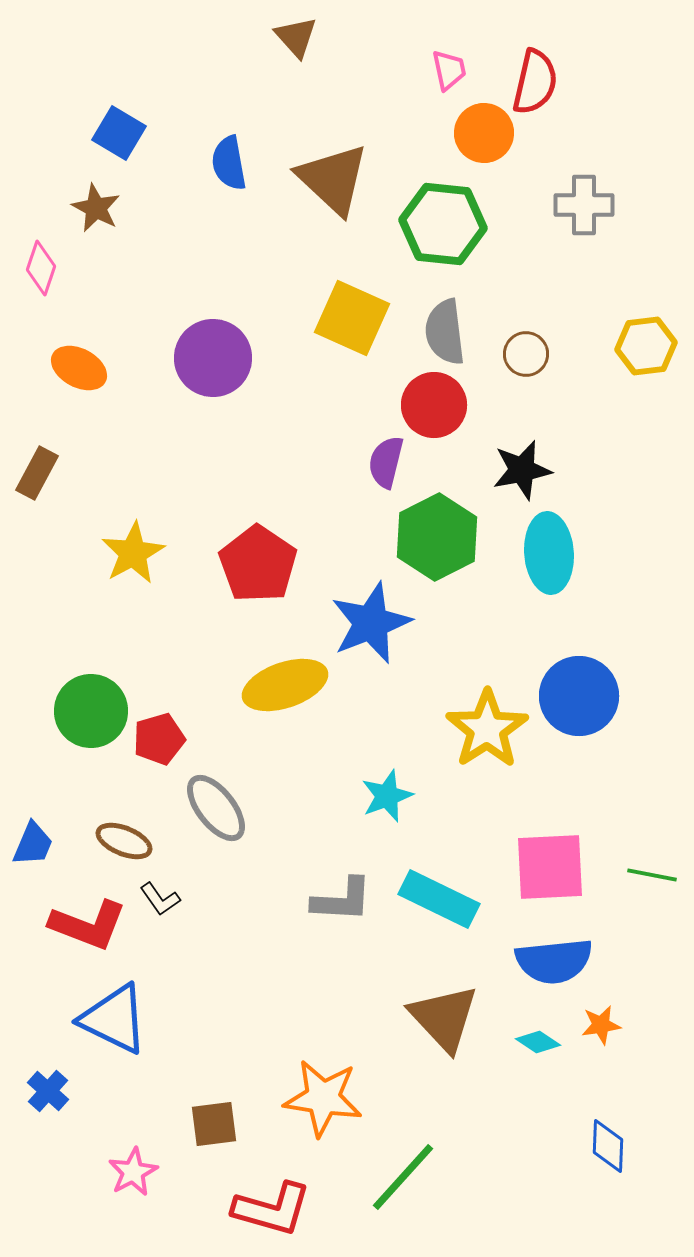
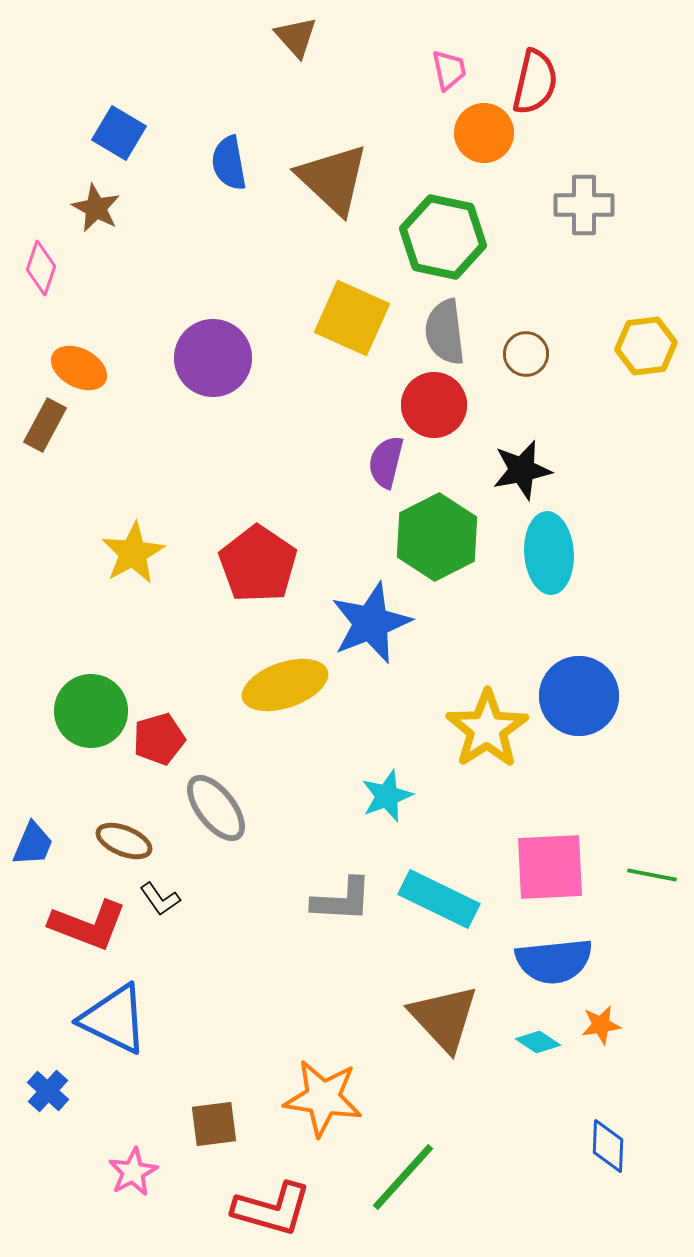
green hexagon at (443, 224): moved 13 px down; rotated 6 degrees clockwise
brown rectangle at (37, 473): moved 8 px right, 48 px up
